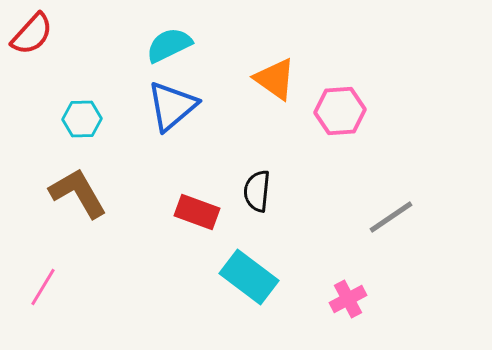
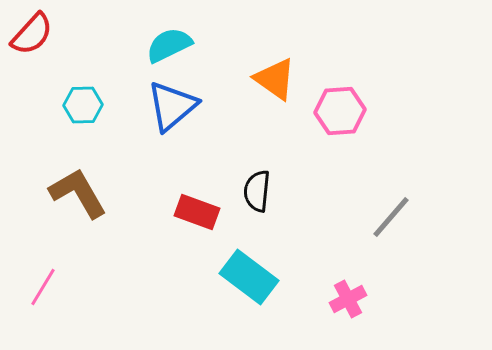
cyan hexagon: moved 1 px right, 14 px up
gray line: rotated 15 degrees counterclockwise
